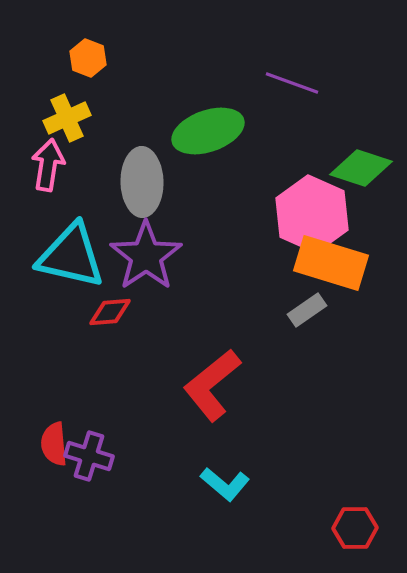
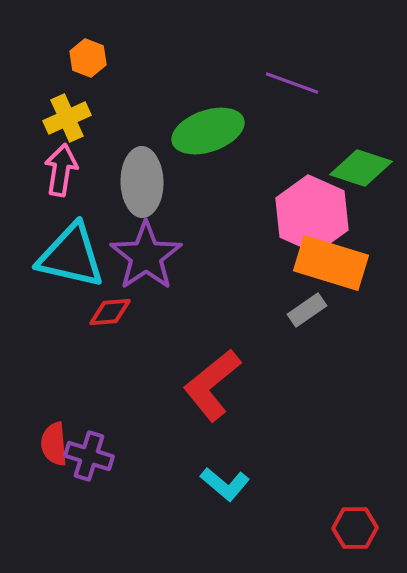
pink arrow: moved 13 px right, 5 px down
